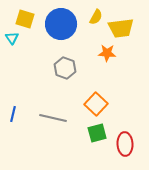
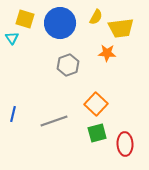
blue circle: moved 1 px left, 1 px up
gray hexagon: moved 3 px right, 3 px up; rotated 20 degrees clockwise
gray line: moved 1 px right, 3 px down; rotated 32 degrees counterclockwise
